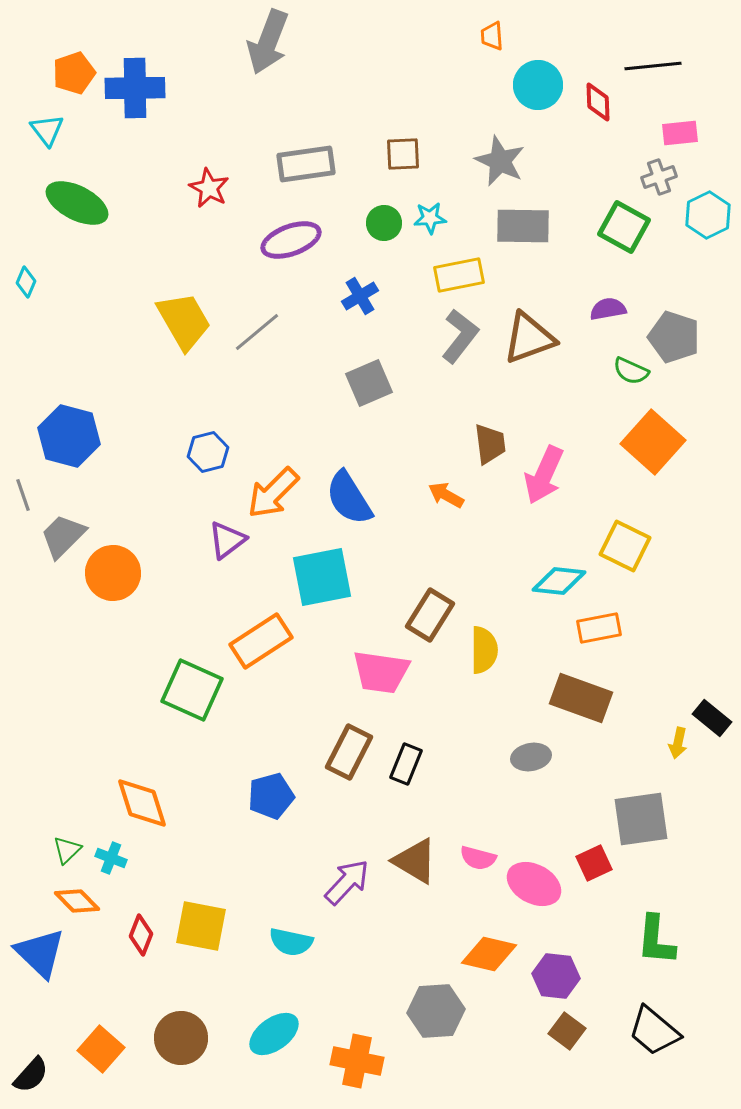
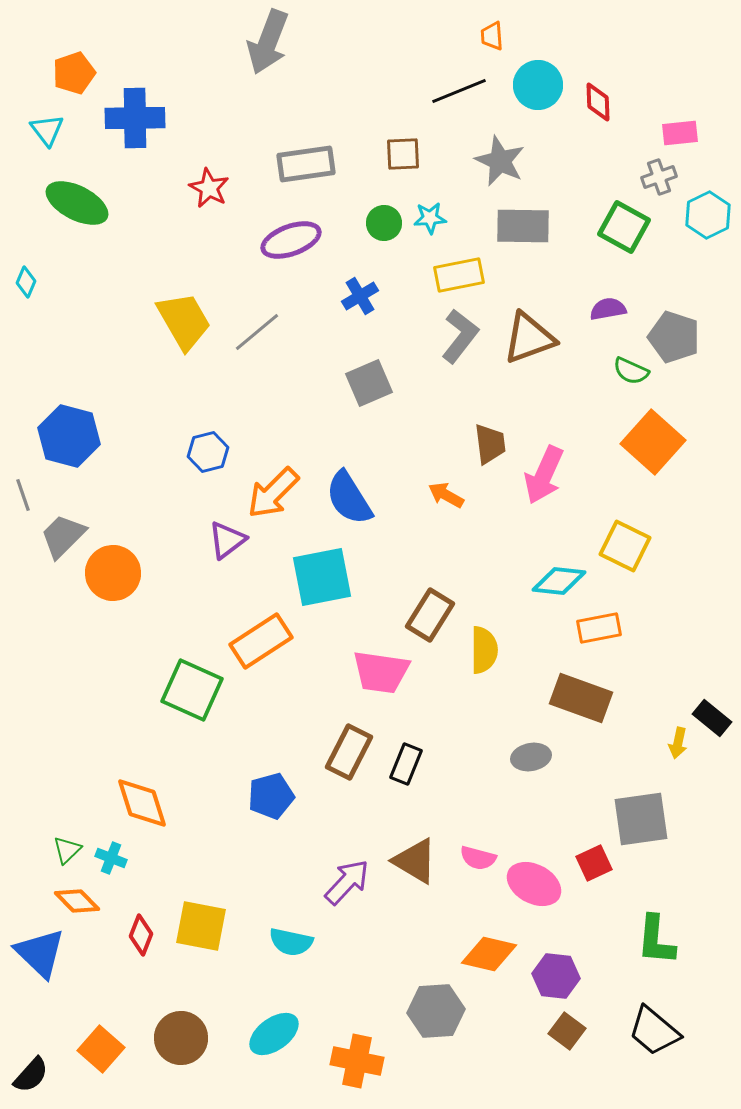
black line at (653, 66): moved 194 px left, 25 px down; rotated 16 degrees counterclockwise
blue cross at (135, 88): moved 30 px down
